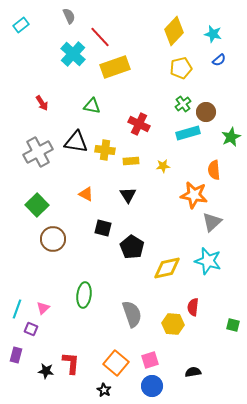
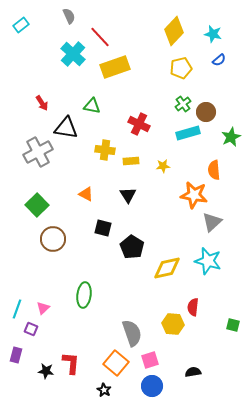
black triangle at (76, 142): moved 10 px left, 14 px up
gray semicircle at (132, 314): moved 19 px down
